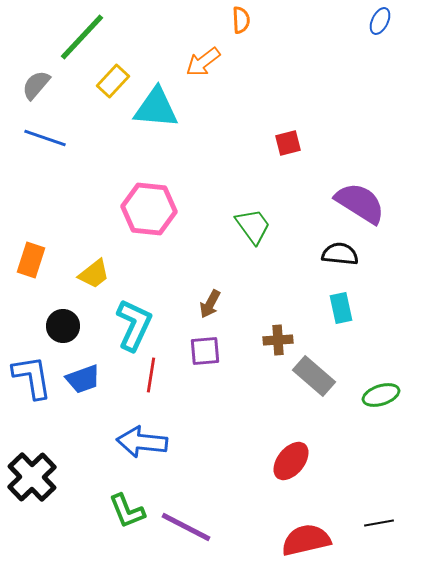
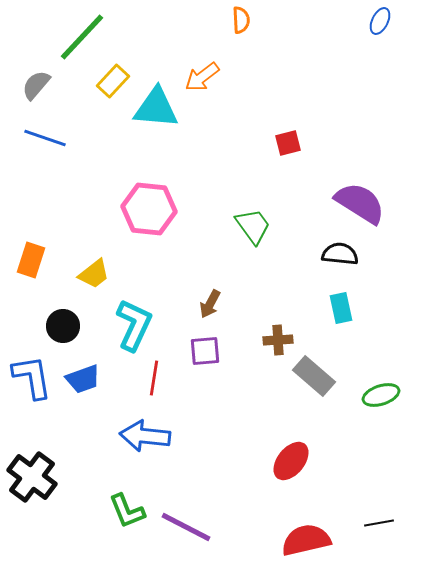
orange arrow: moved 1 px left, 15 px down
red line: moved 3 px right, 3 px down
blue arrow: moved 3 px right, 6 px up
black cross: rotated 9 degrees counterclockwise
